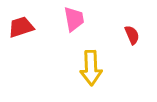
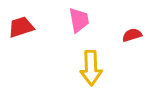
pink trapezoid: moved 5 px right, 1 px down
red semicircle: rotated 84 degrees counterclockwise
